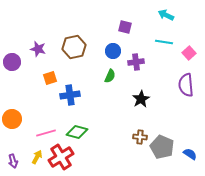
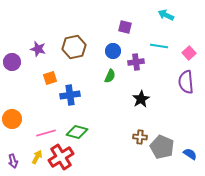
cyan line: moved 5 px left, 4 px down
purple semicircle: moved 3 px up
